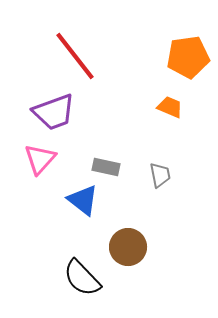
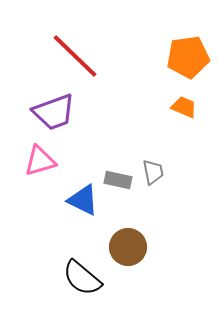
red line: rotated 8 degrees counterclockwise
orange trapezoid: moved 14 px right
pink triangle: moved 2 px down; rotated 32 degrees clockwise
gray rectangle: moved 12 px right, 13 px down
gray trapezoid: moved 7 px left, 3 px up
blue triangle: rotated 12 degrees counterclockwise
black semicircle: rotated 6 degrees counterclockwise
